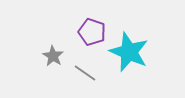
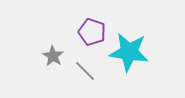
cyan star: rotated 15 degrees counterclockwise
gray line: moved 2 px up; rotated 10 degrees clockwise
